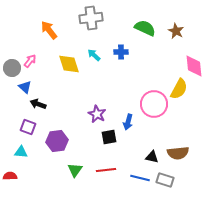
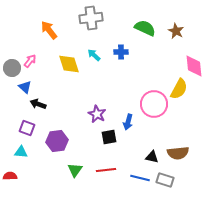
purple square: moved 1 px left, 1 px down
